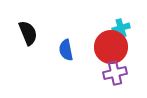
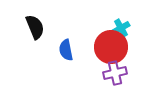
cyan cross: rotated 12 degrees counterclockwise
black semicircle: moved 7 px right, 6 px up
